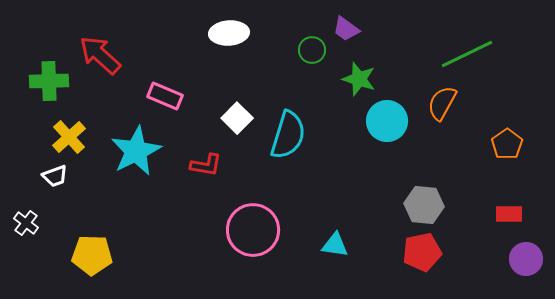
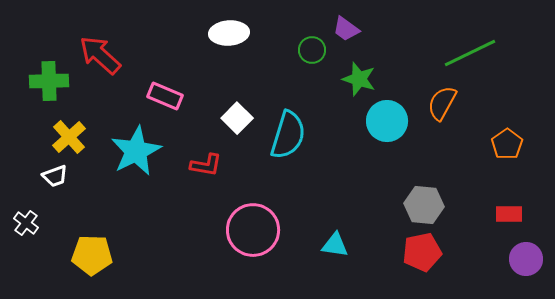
green line: moved 3 px right, 1 px up
